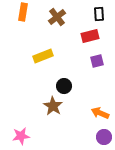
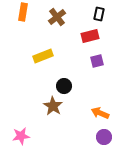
black rectangle: rotated 16 degrees clockwise
